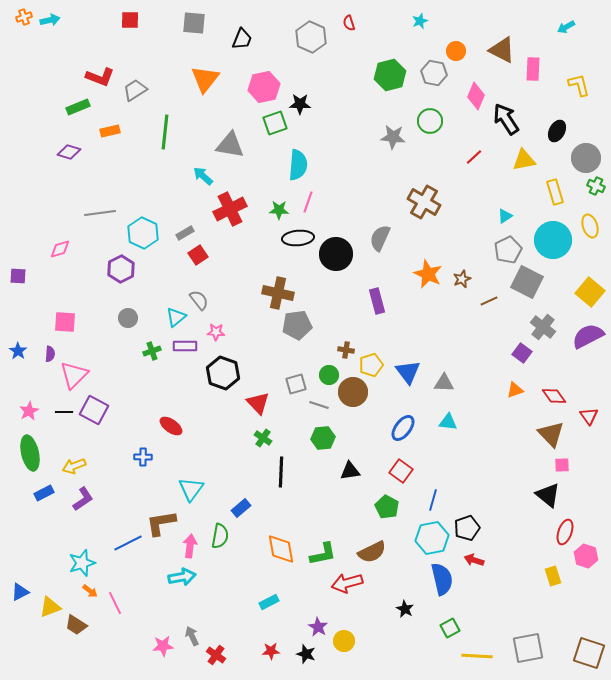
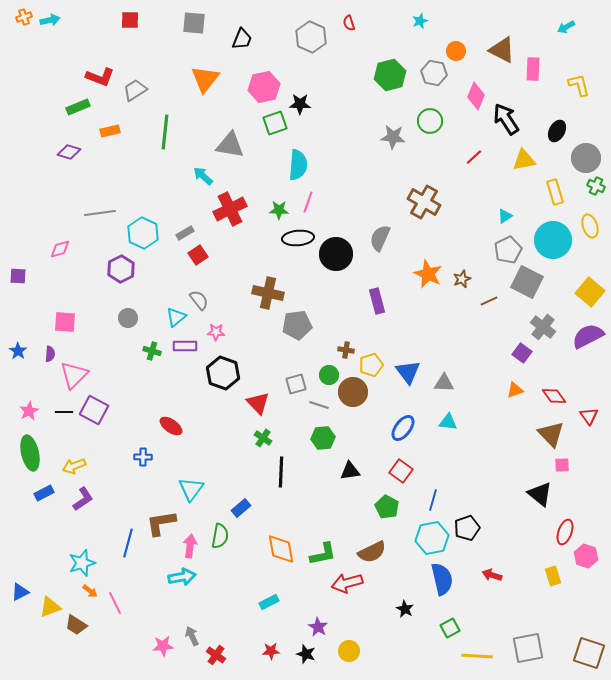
brown cross at (278, 293): moved 10 px left
green cross at (152, 351): rotated 36 degrees clockwise
black triangle at (548, 495): moved 8 px left, 1 px up
blue line at (128, 543): rotated 48 degrees counterclockwise
red arrow at (474, 560): moved 18 px right, 15 px down
yellow circle at (344, 641): moved 5 px right, 10 px down
